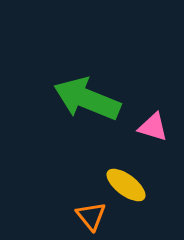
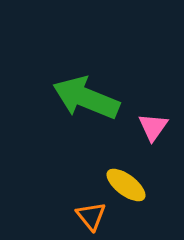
green arrow: moved 1 px left, 1 px up
pink triangle: rotated 48 degrees clockwise
